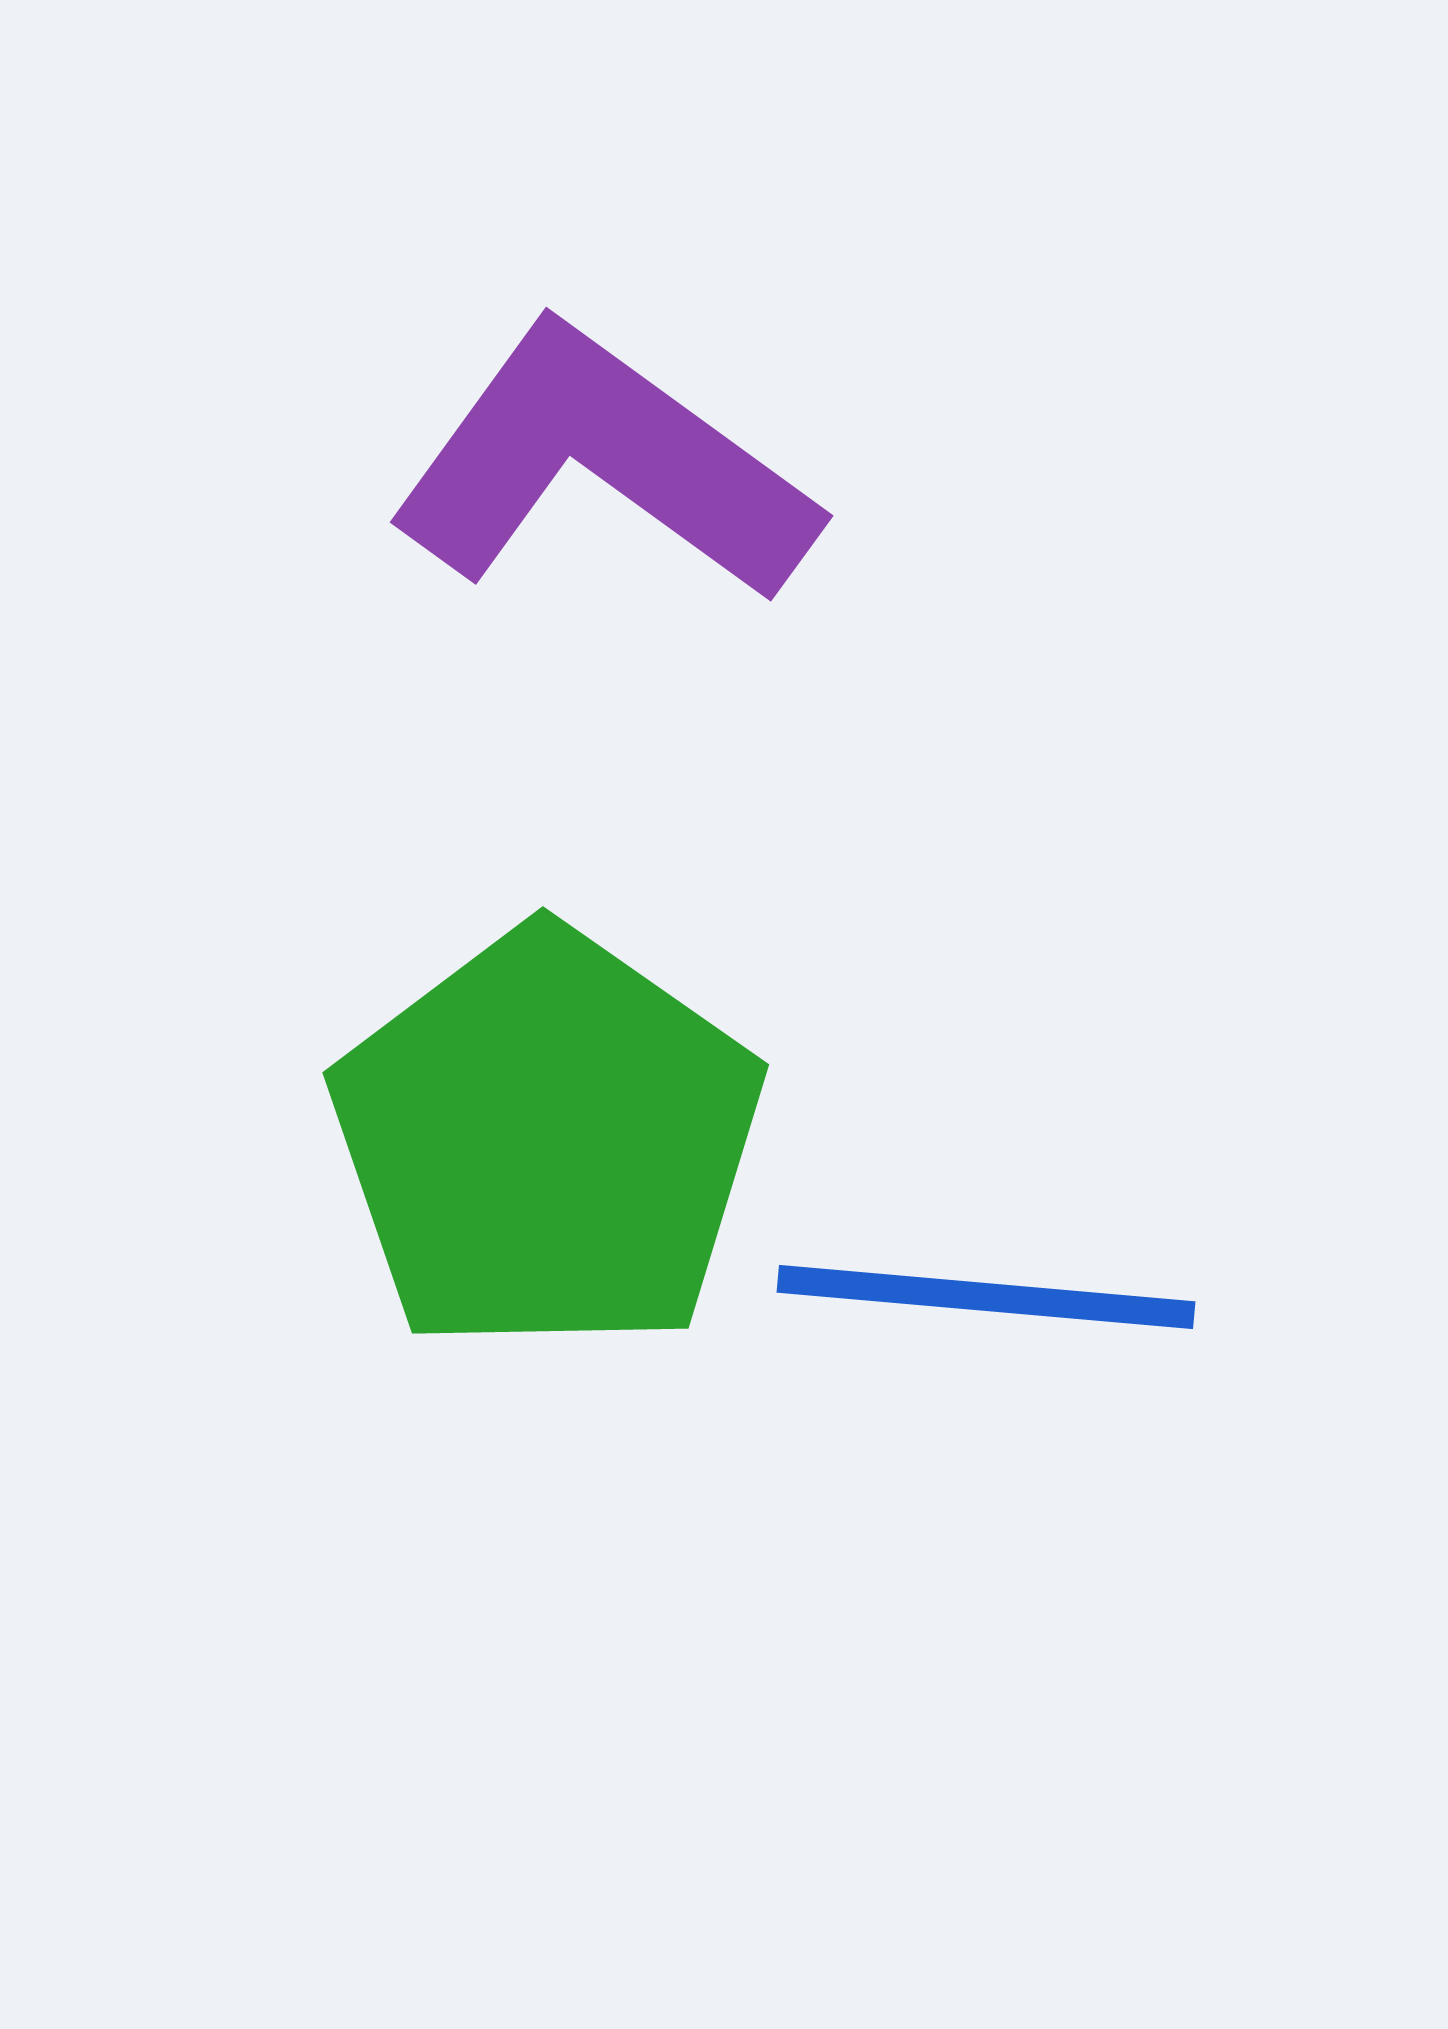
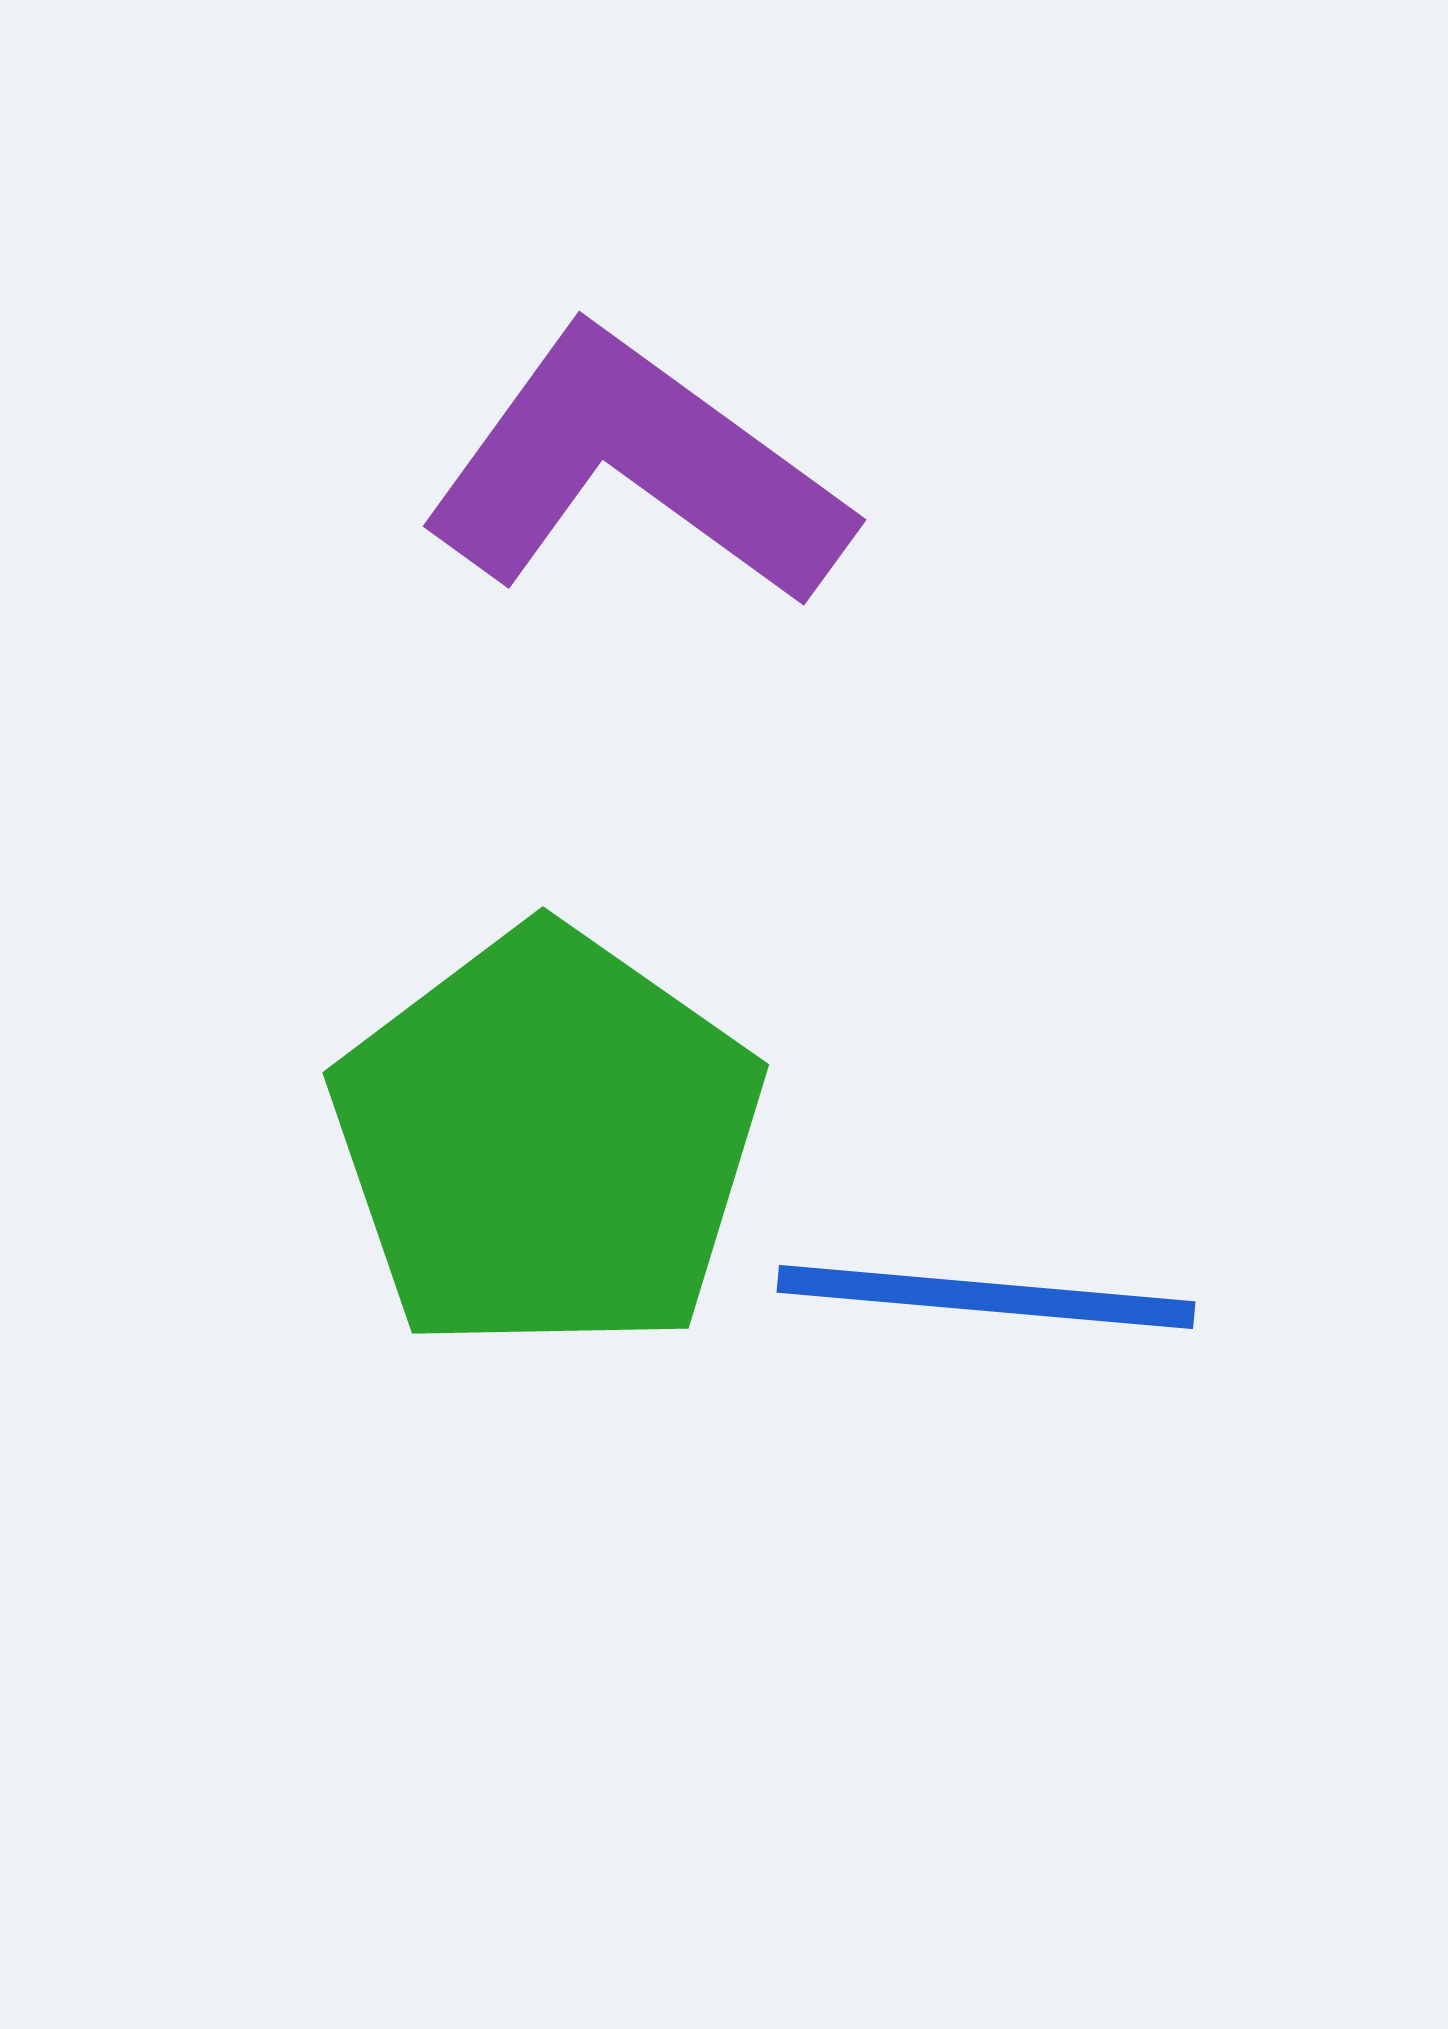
purple L-shape: moved 33 px right, 4 px down
